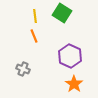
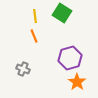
purple hexagon: moved 2 px down; rotated 20 degrees clockwise
orange star: moved 3 px right, 2 px up
